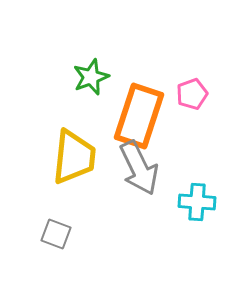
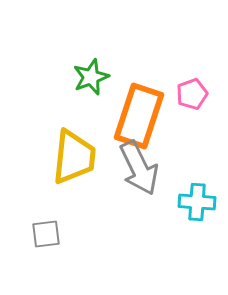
gray square: moved 10 px left; rotated 28 degrees counterclockwise
